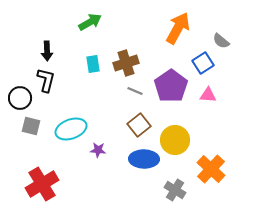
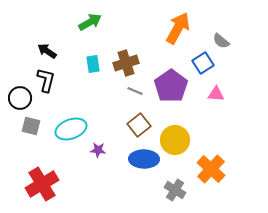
black arrow: rotated 126 degrees clockwise
pink triangle: moved 8 px right, 1 px up
